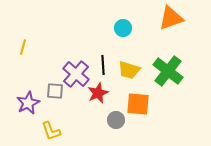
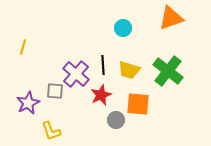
red star: moved 3 px right, 2 px down
